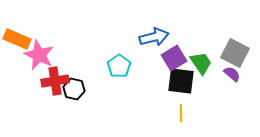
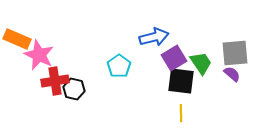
gray square: rotated 32 degrees counterclockwise
